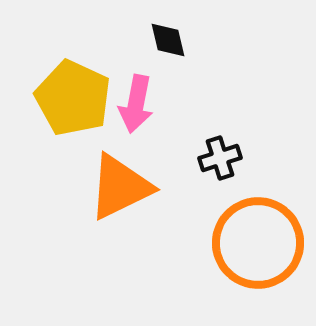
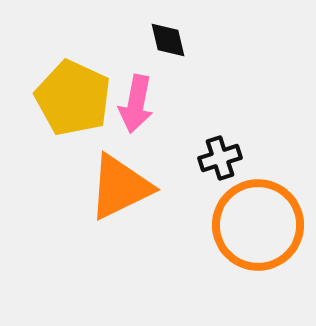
orange circle: moved 18 px up
